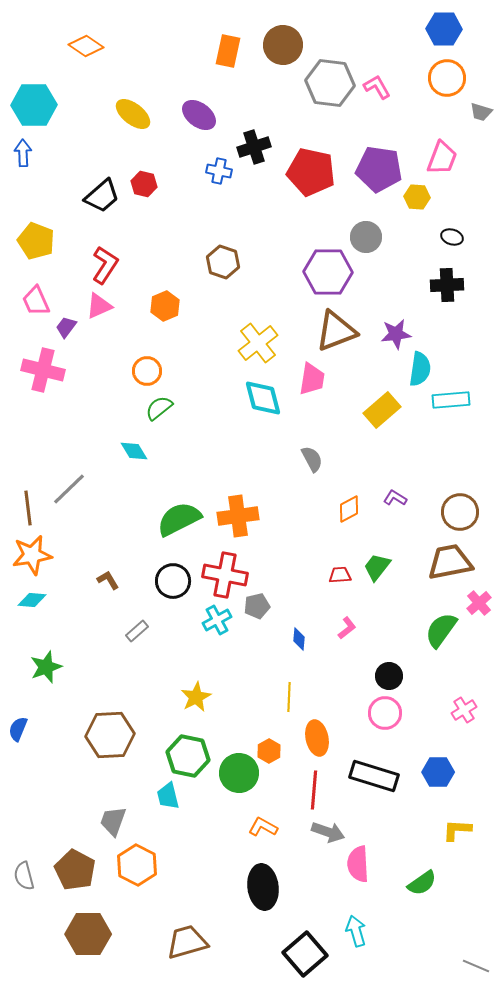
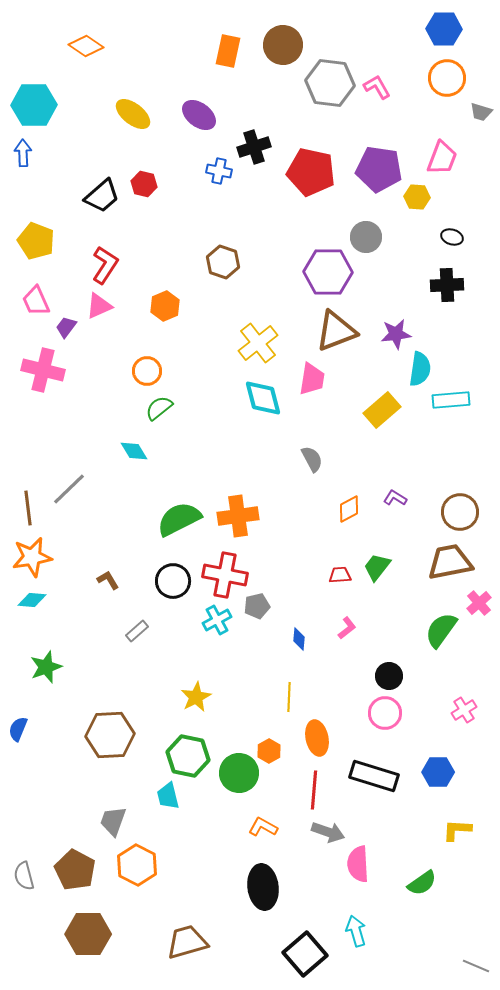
orange star at (32, 555): moved 2 px down
